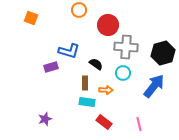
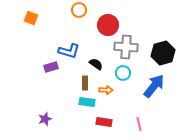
red rectangle: rotated 28 degrees counterclockwise
